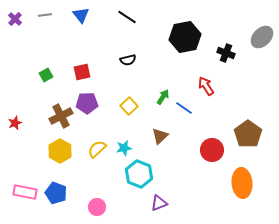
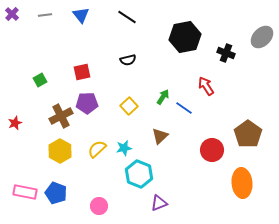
purple cross: moved 3 px left, 5 px up
green square: moved 6 px left, 5 px down
pink circle: moved 2 px right, 1 px up
